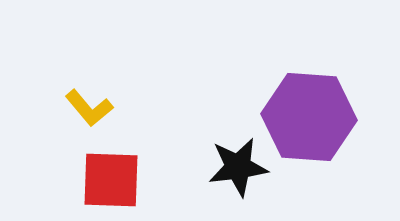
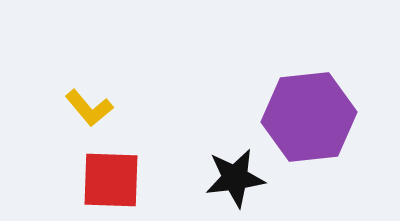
purple hexagon: rotated 10 degrees counterclockwise
black star: moved 3 px left, 11 px down
